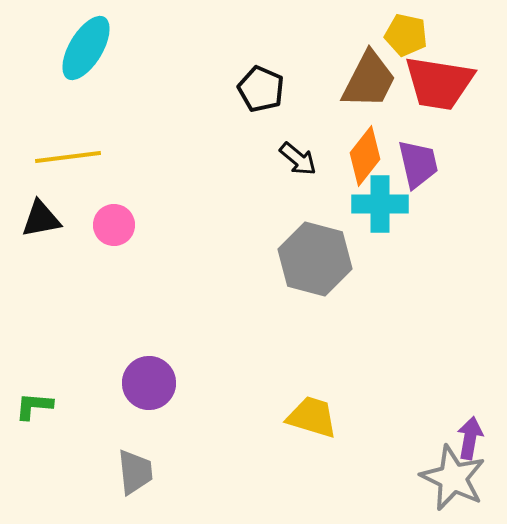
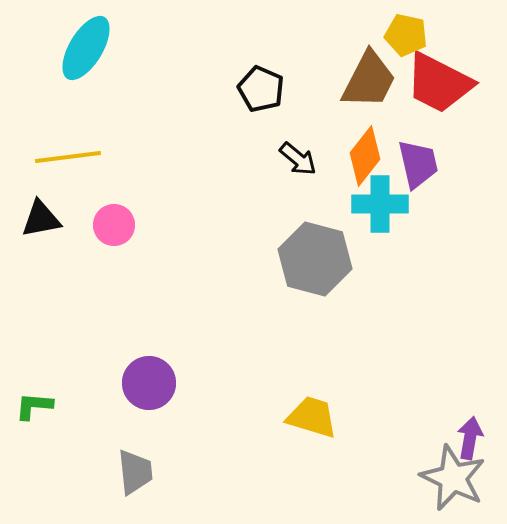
red trapezoid: rotated 18 degrees clockwise
